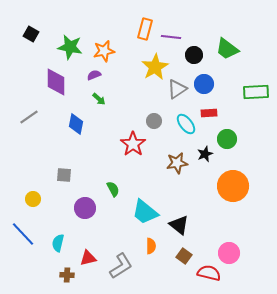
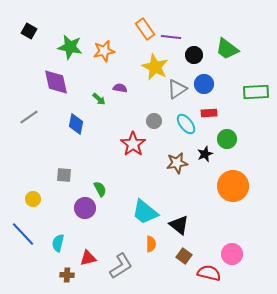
orange rectangle: rotated 50 degrees counterclockwise
black square: moved 2 px left, 3 px up
yellow star: rotated 16 degrees counterclockwise
purple semicircle: moved 26 px right, 13 px down; rotated 32 degrees clockwise
purple diamond: rotated 12 degrees counterclockwise
green semicircle: moved 13 px left
orange semicircle: moved 2 px up
pink circle: moved 3 px right, 1 px down
